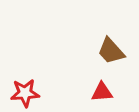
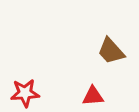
red triangle: moved 9 px left, 4 px down
